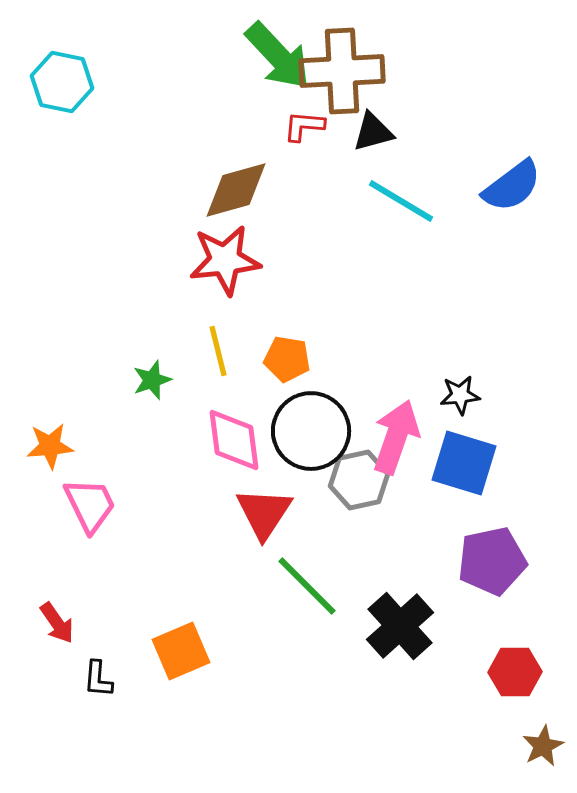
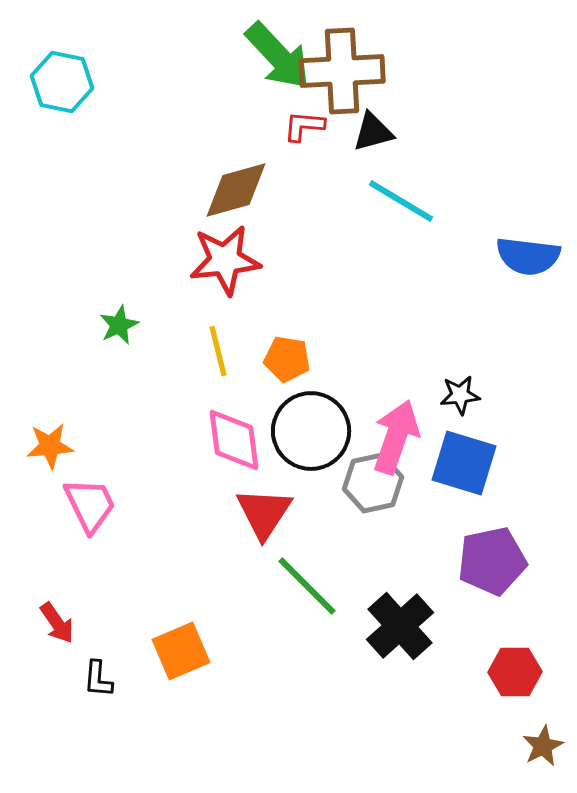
blue semicircle: moved 16 px right, 70 px down; rotated 44 degrees clockwise
green star: moved 33 px left, 55 px up; rotated 6 degrees counterclockwise
gray hexagon: moved 14 px right, 3 px down
